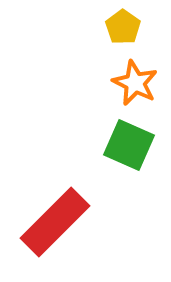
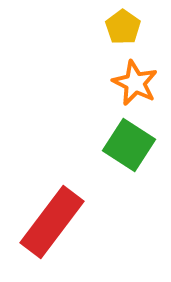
green square: rotated 9 degrees clockwise
red rectangle: moved 3 px left; rotated 8 degrees counterclockwise
